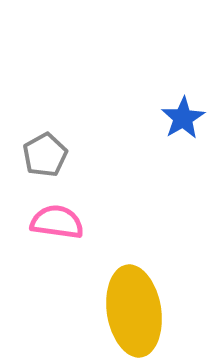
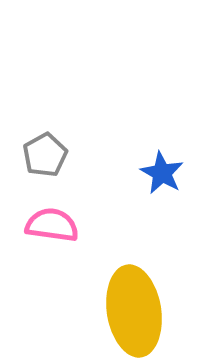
blue star: moved 21 px left, 55 px down; rotated 12 degrees counterclockwise
pink semicircle: moved 5 px left, 3 px down
